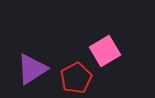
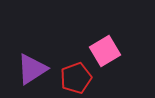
red pentagon: rotated 8 degrees clockwise
